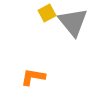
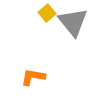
yellow square: rotated 12 degrees counterclockwise
